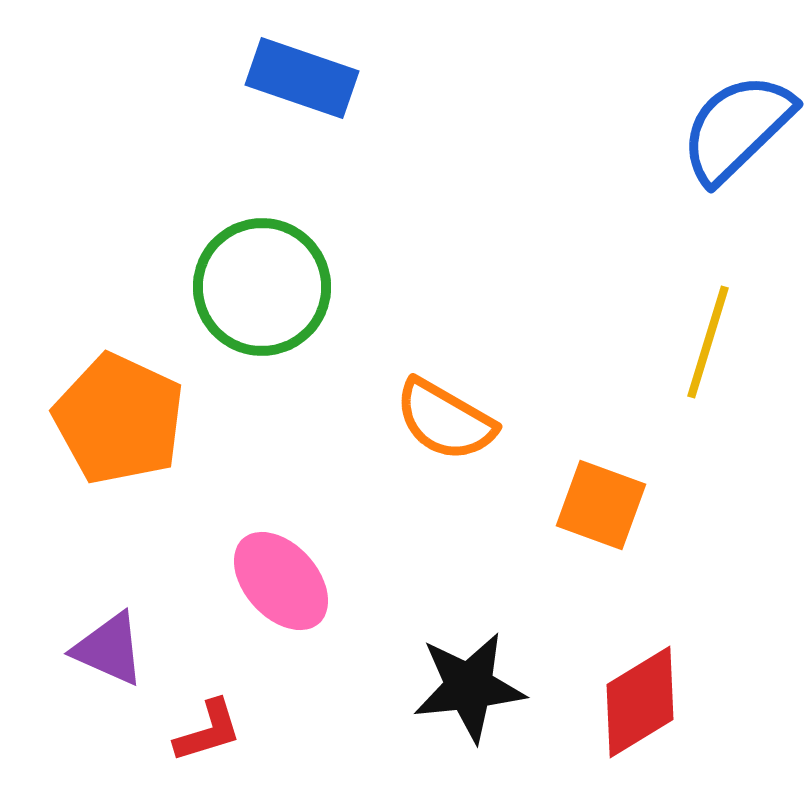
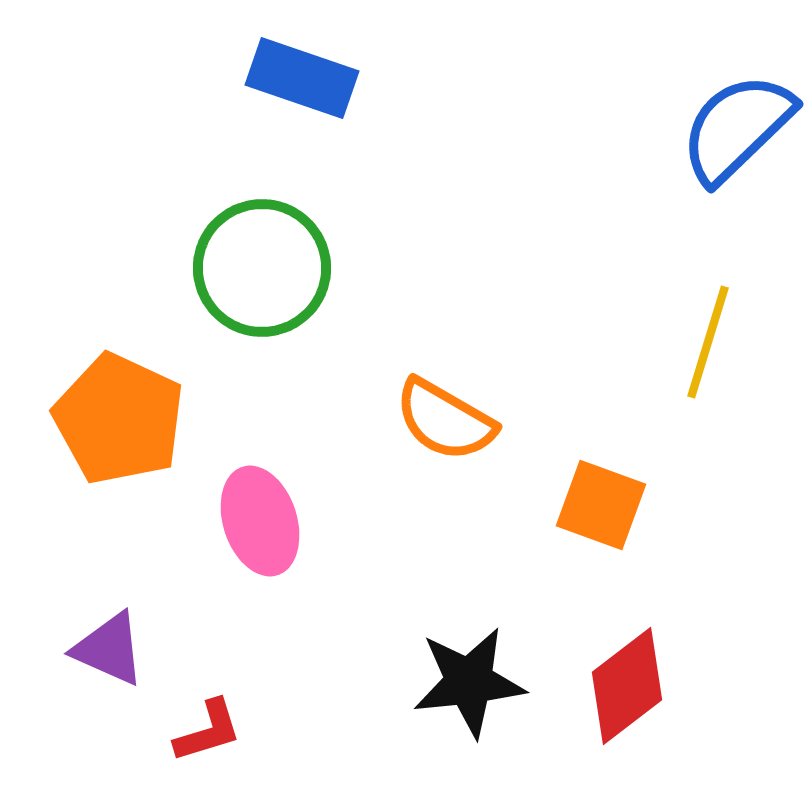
green circle: moved 19 px up
pink ellipse: moved 21 px left, 60 px up; rotated 24 degrees clockwise
black star: moved 5 px up
red diamond: moved 13 px left, 16 px up; rotated 6 degrees counterclockwise
